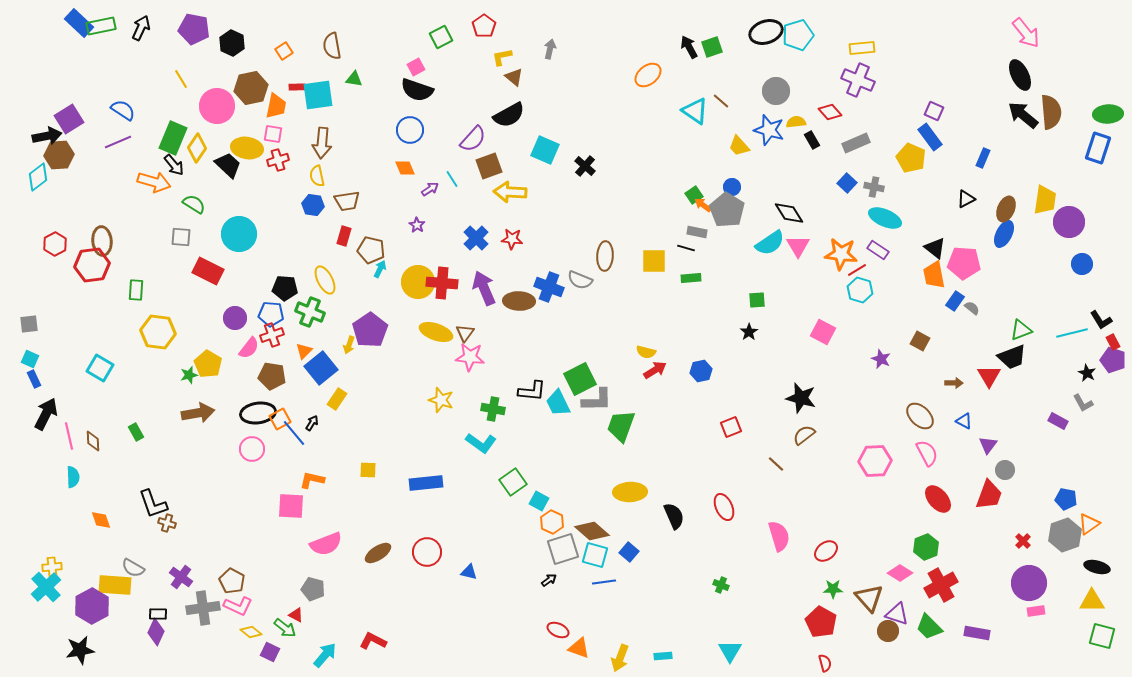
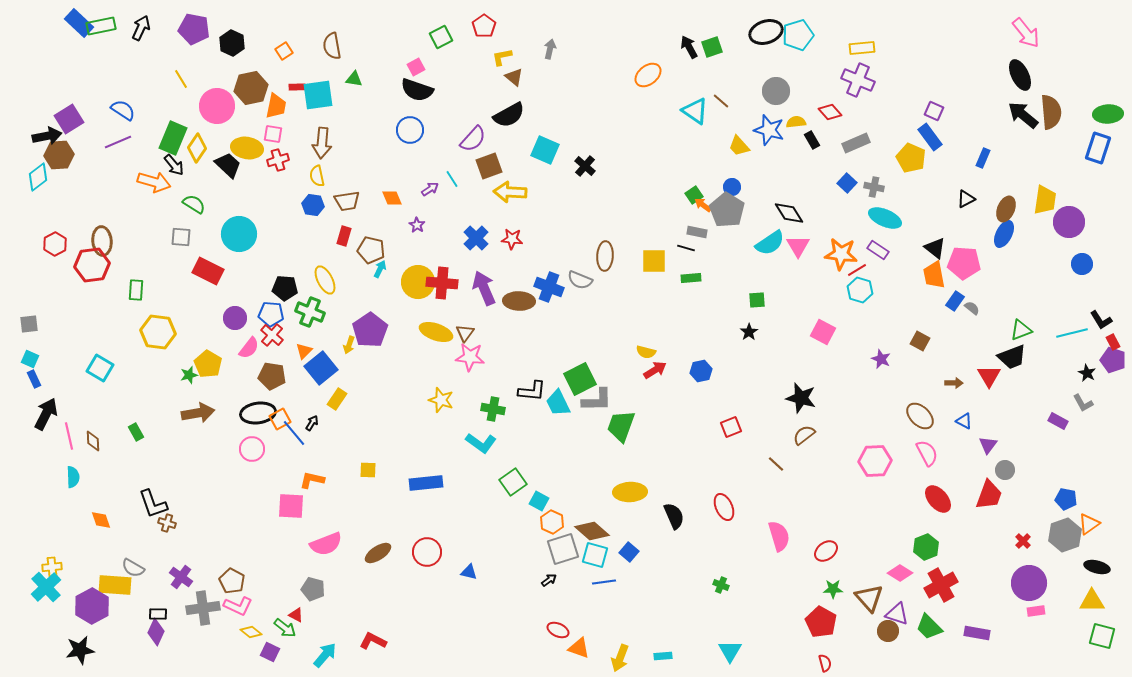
orange diamond at (405, 168): moved 13 px left, 30 px down
red cross at (272, 335): rotated 30 degrees counterclockwise
